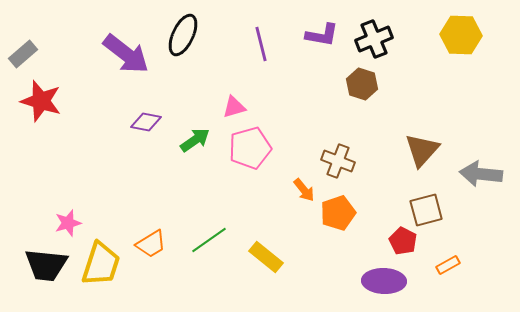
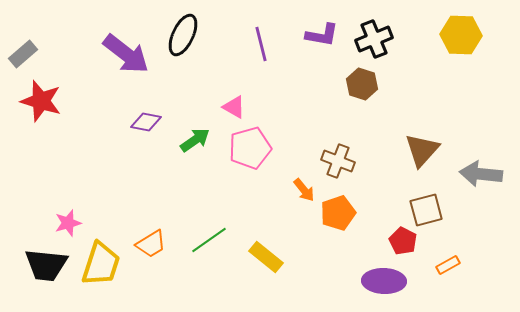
pink triangle: rotated 45 degrees clockwise
